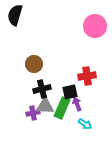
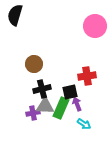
green rectangle: moved 1 px left
cyan arrow: moved 1 px left
